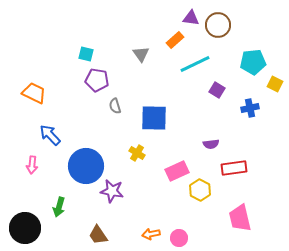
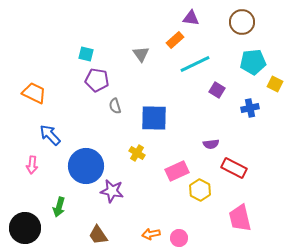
brown circle: moved 24 px right, 3 px up
red rectangle: rotated 35 degrees clockwise
